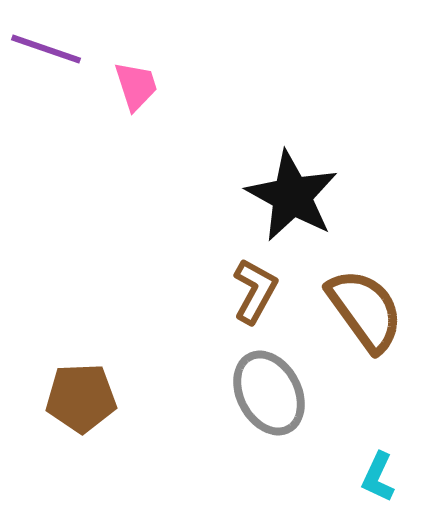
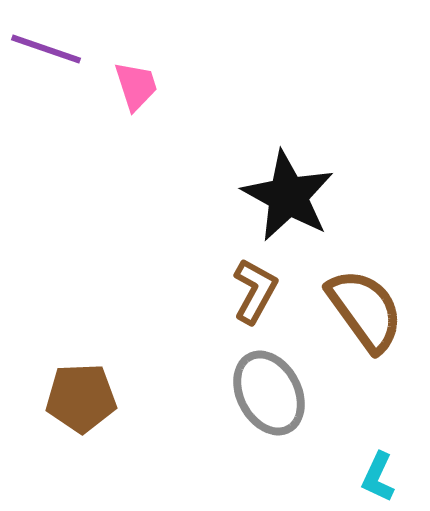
black star: moved 4 px left
